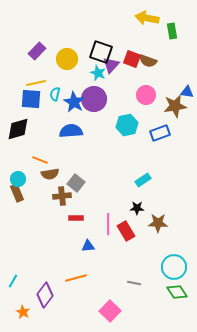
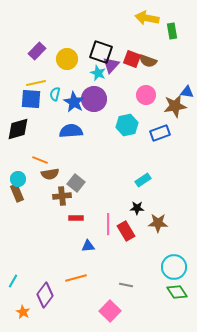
gray line at (134, 283): moved 8 px left, 2 px down
